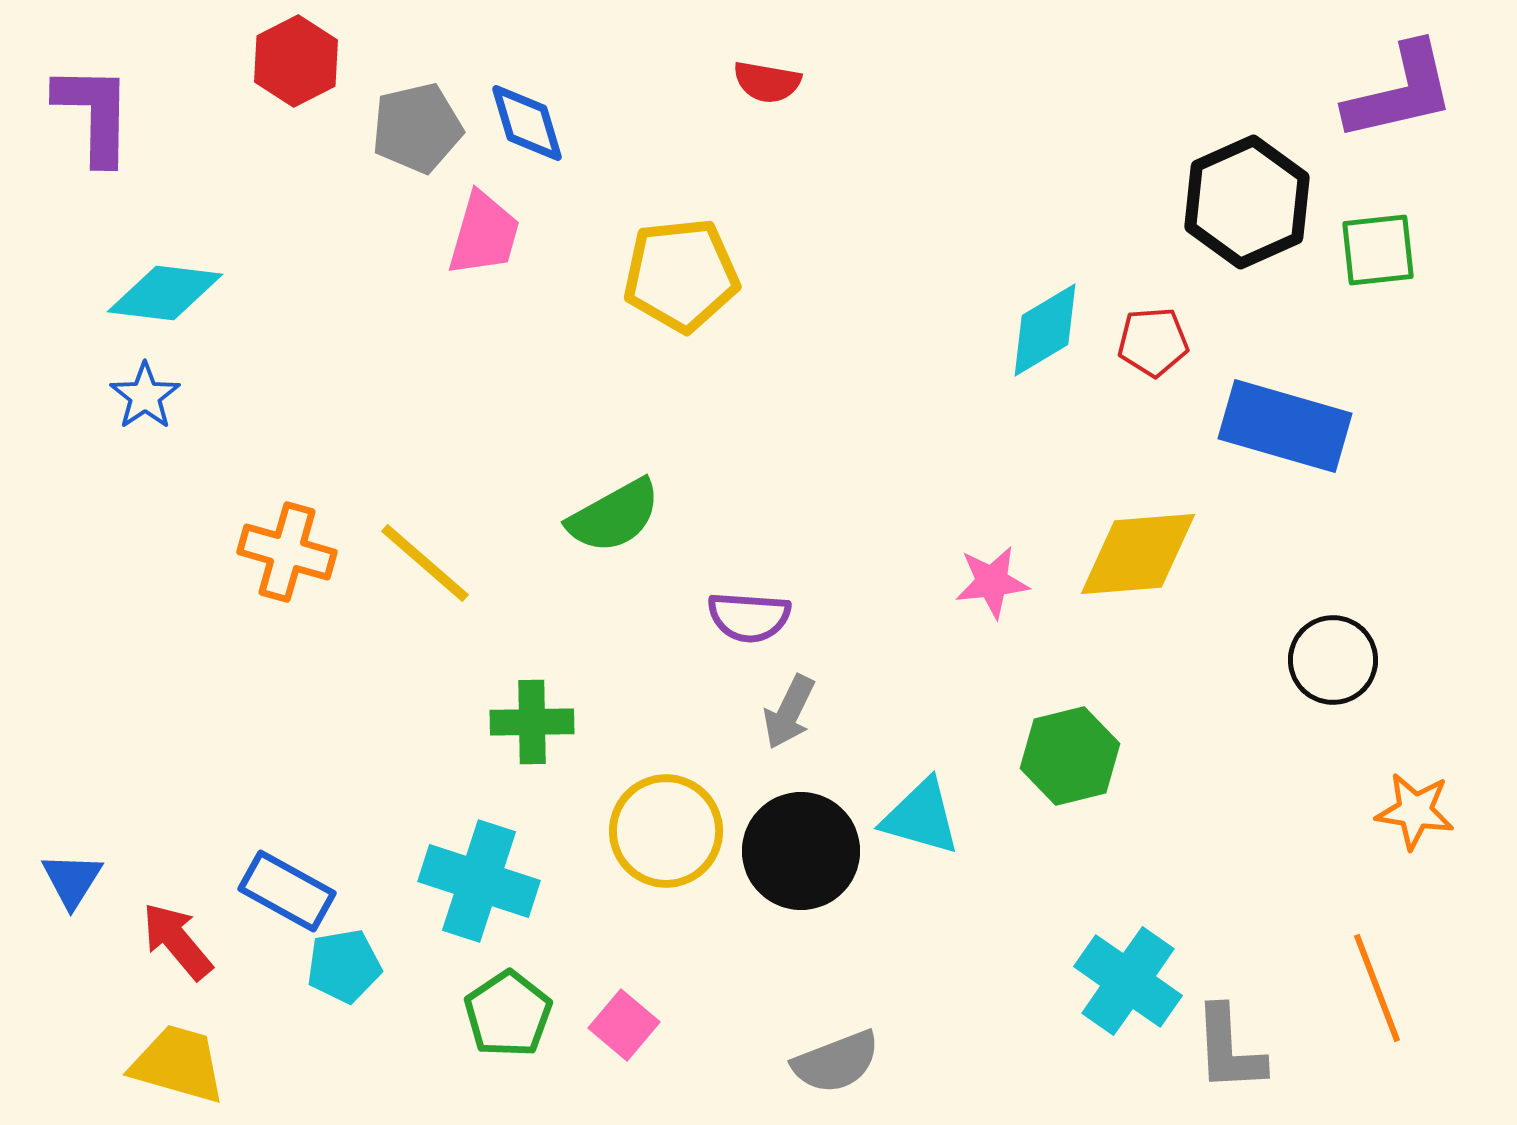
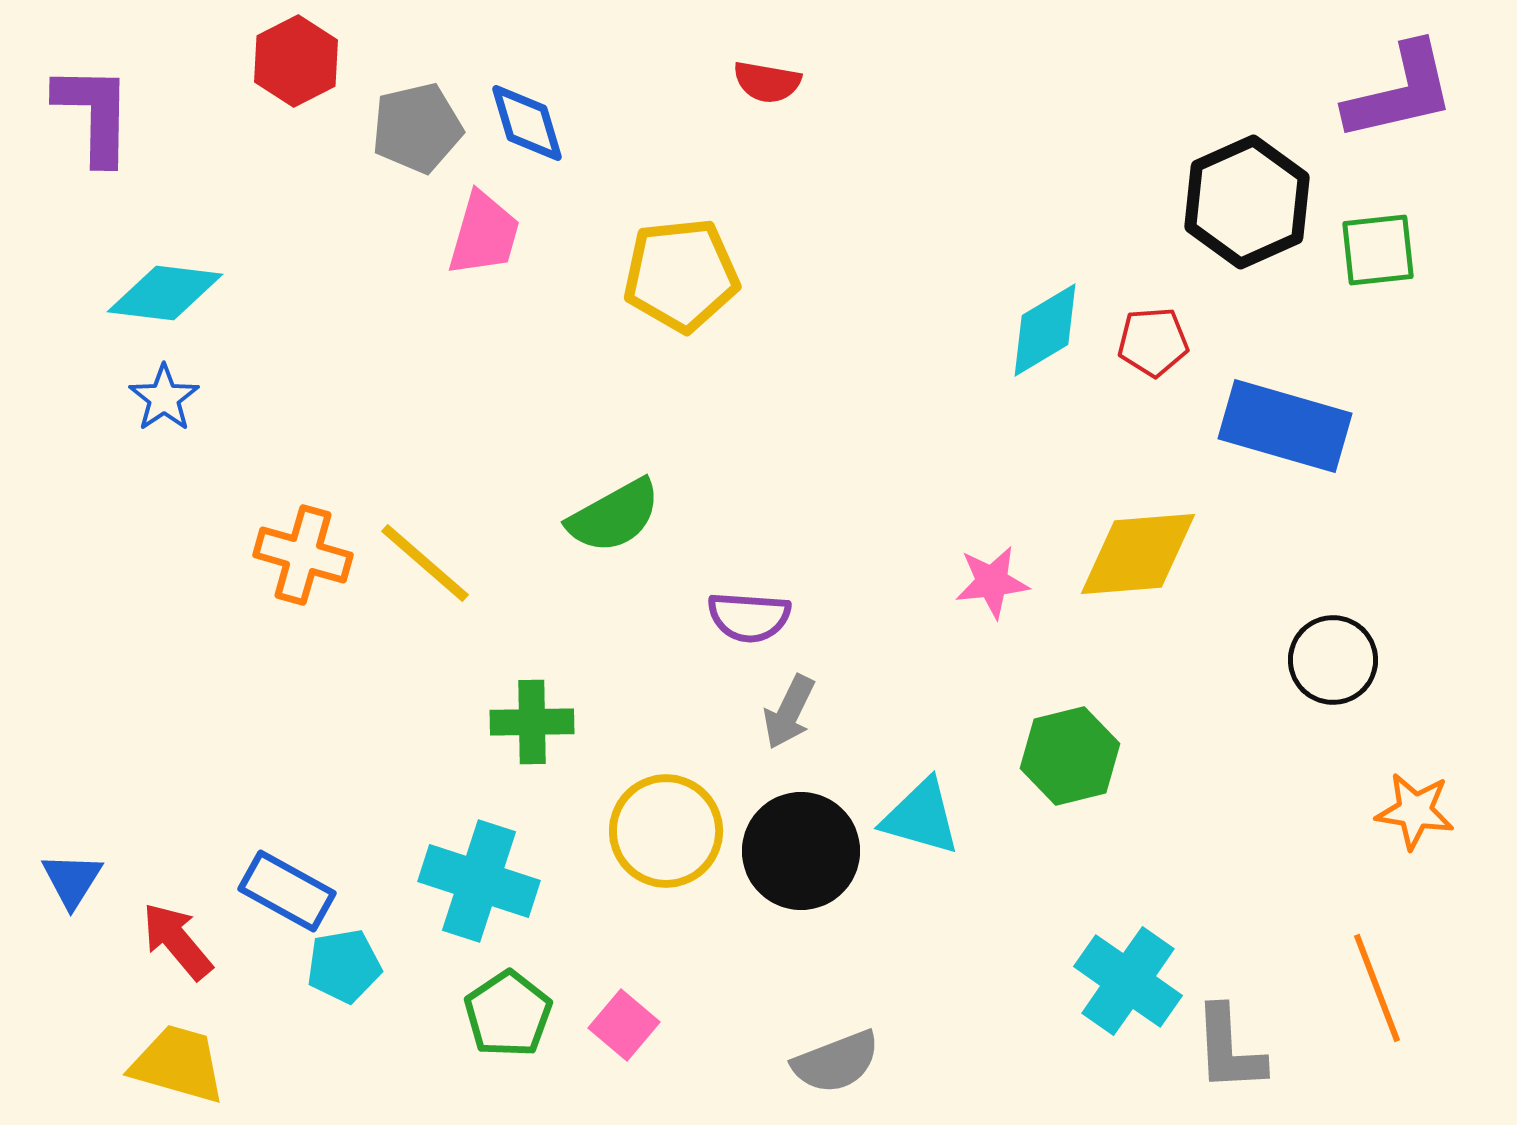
blue star at (145, 396): moved 19 px right, 2 px down
orange cross at (287, 552): moved 16 px right, 3 px down
